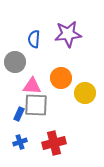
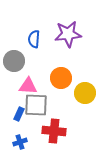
gray circle: moved 1 px left, 1 px up
pink triangle: moved 4 px left
red cross: moved 12 px up; rotated 20 degrees clockwise
